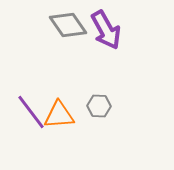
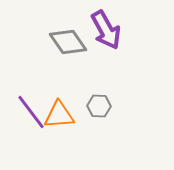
gray diamond: moved 17 px down
